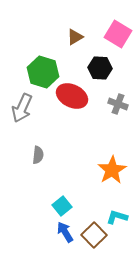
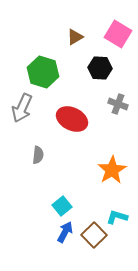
red ellipse: moved 23 px down
blue arrow: rotated 60 degrees clockwise
